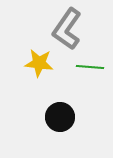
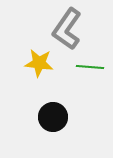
black circle: moved 7 px left
